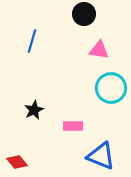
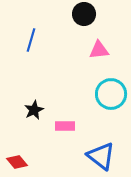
blue line: moved 1 px left, 1 px up
pink triangle: rotated 15 degrees counterclockwise
cyan circle: moved 6 px down
pink rectangle: moved 8 px left
blue triangle: rotated 16 degrees clockwise
